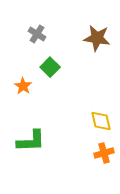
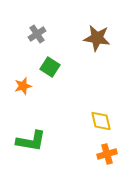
gray cross: rotated 24 degrees clockwise
green square: rotated 12 degrees counterclockwise
orange star: rotated 24 degrees clockwise
green L-shape: rotated 12 degrees clockwise
orange cross: moved 3 px right, 1 px down
